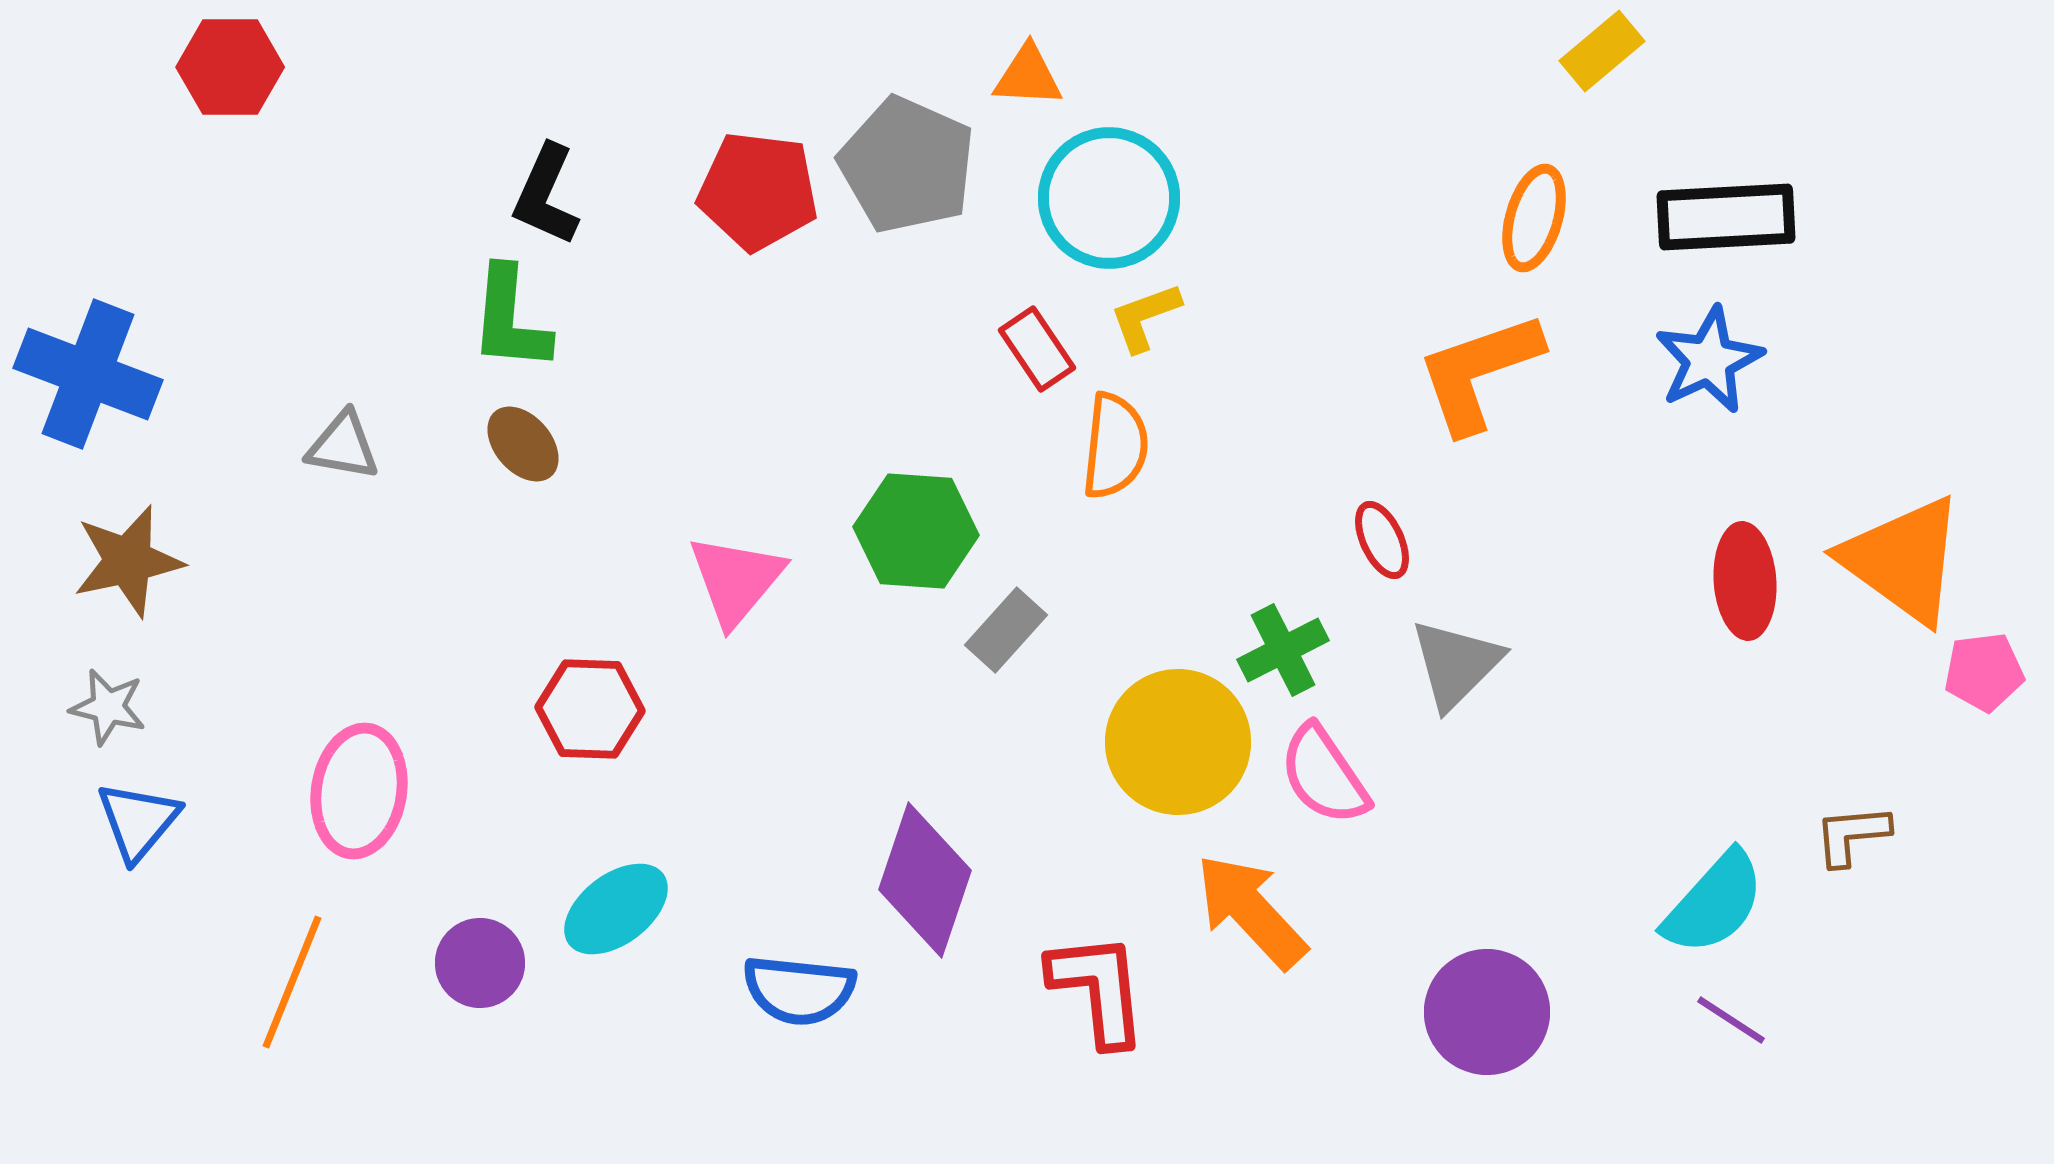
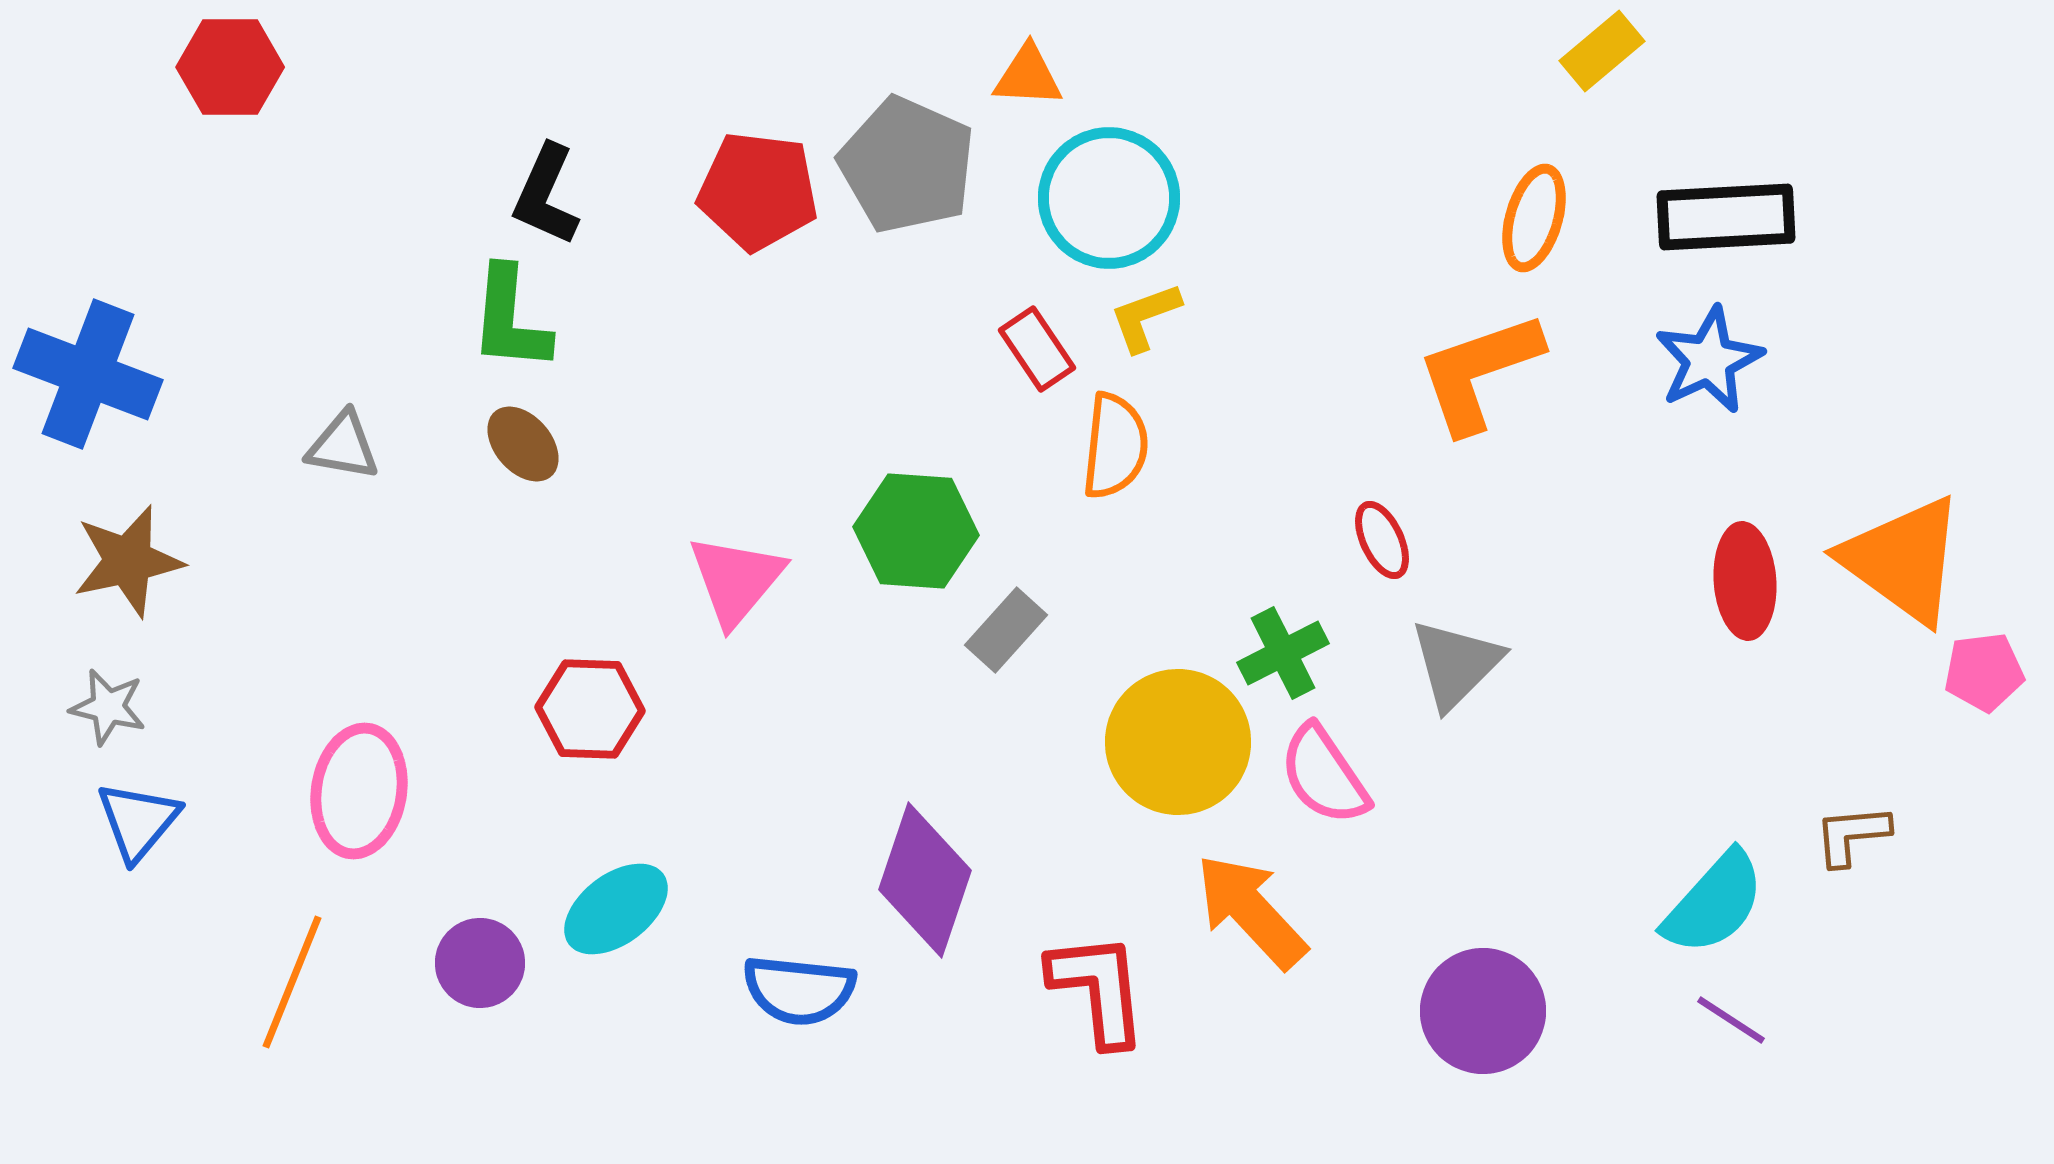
green cross at (1283, 650): moved 3 px down
purple circle at (1487, 1012): moved 4 px left, 1 px up
